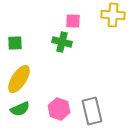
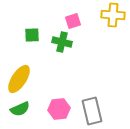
pink square: rotated 21 degrees counterclockwise
green square: moved 17 px right, 8 px up
pink hexagon: rotated 25 degrees counterclockwise
